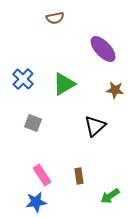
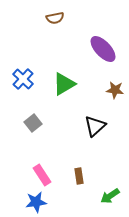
gray square: rotated 30 degrees clockwise
